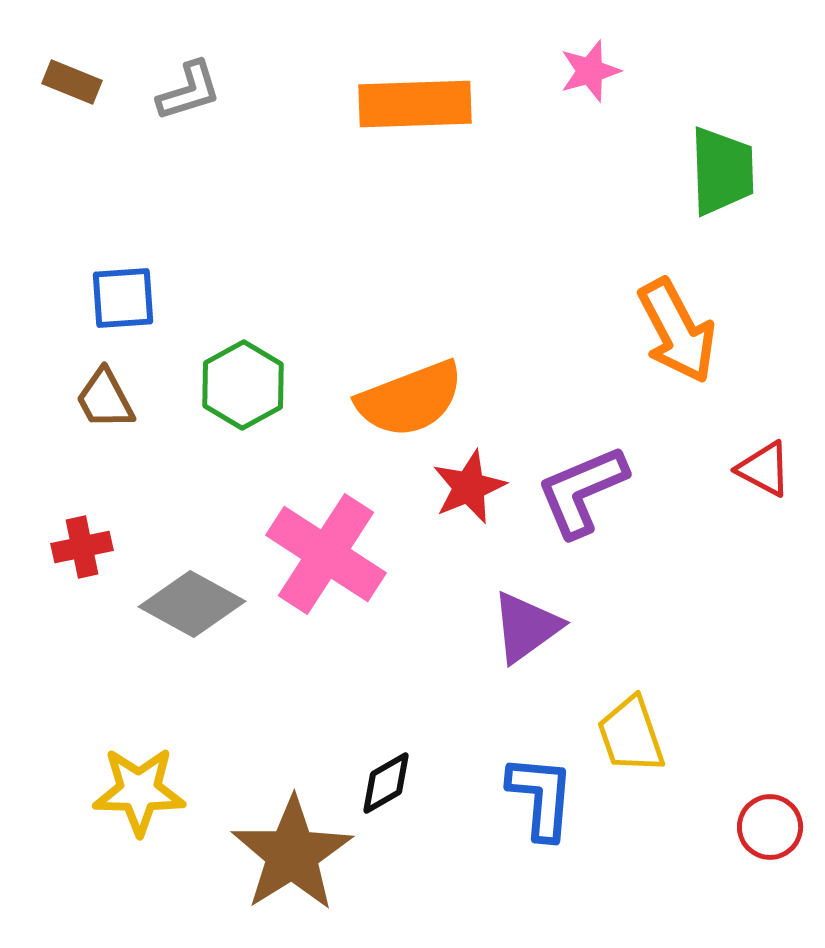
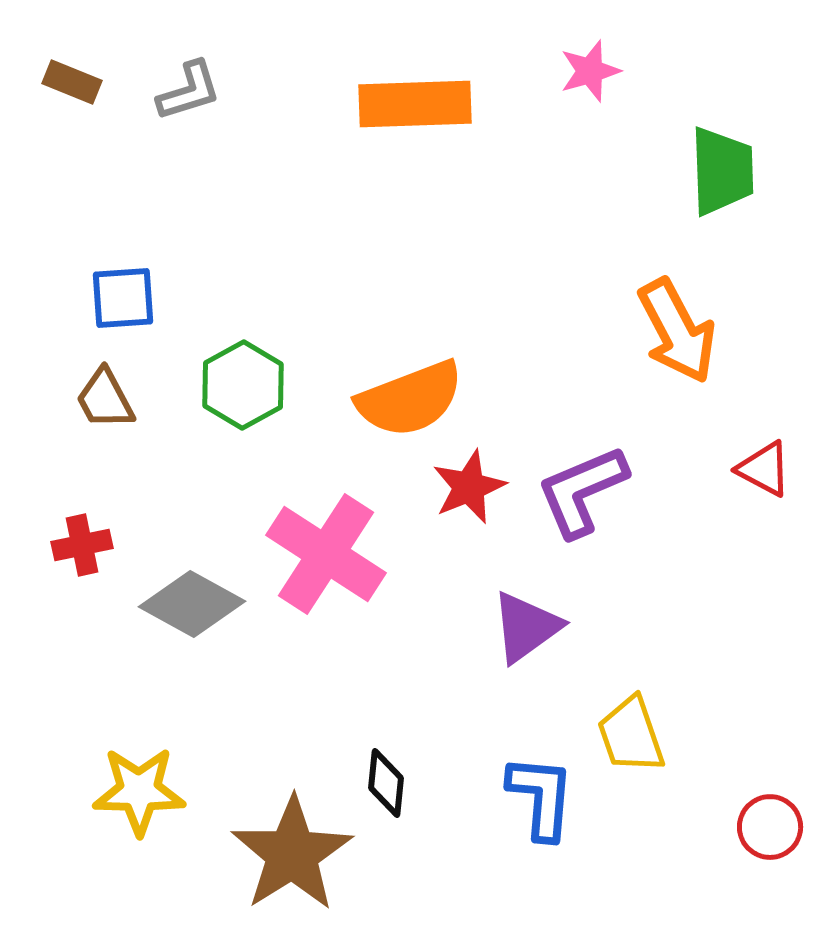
red cross: moved 2 px up
black diamond: rotated 54 degrees counterclockwise
